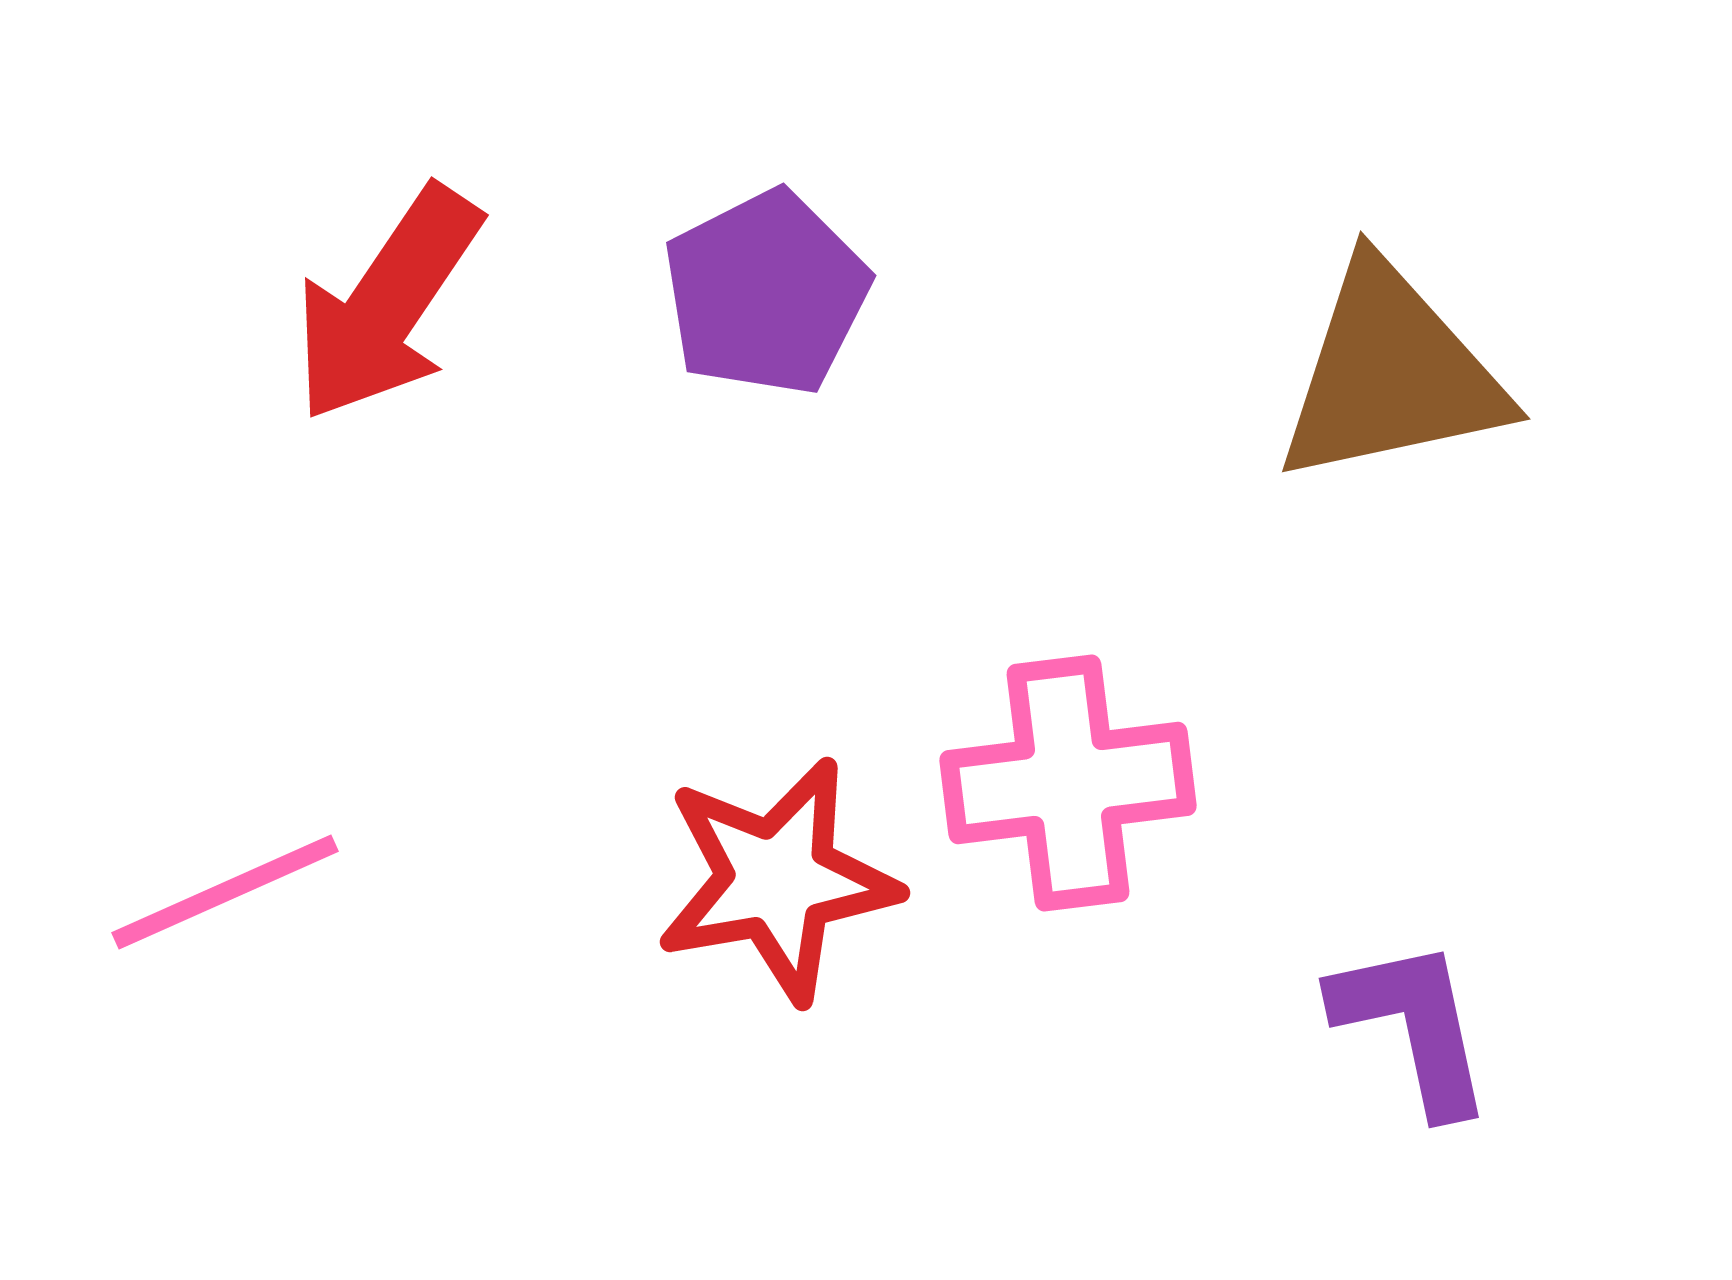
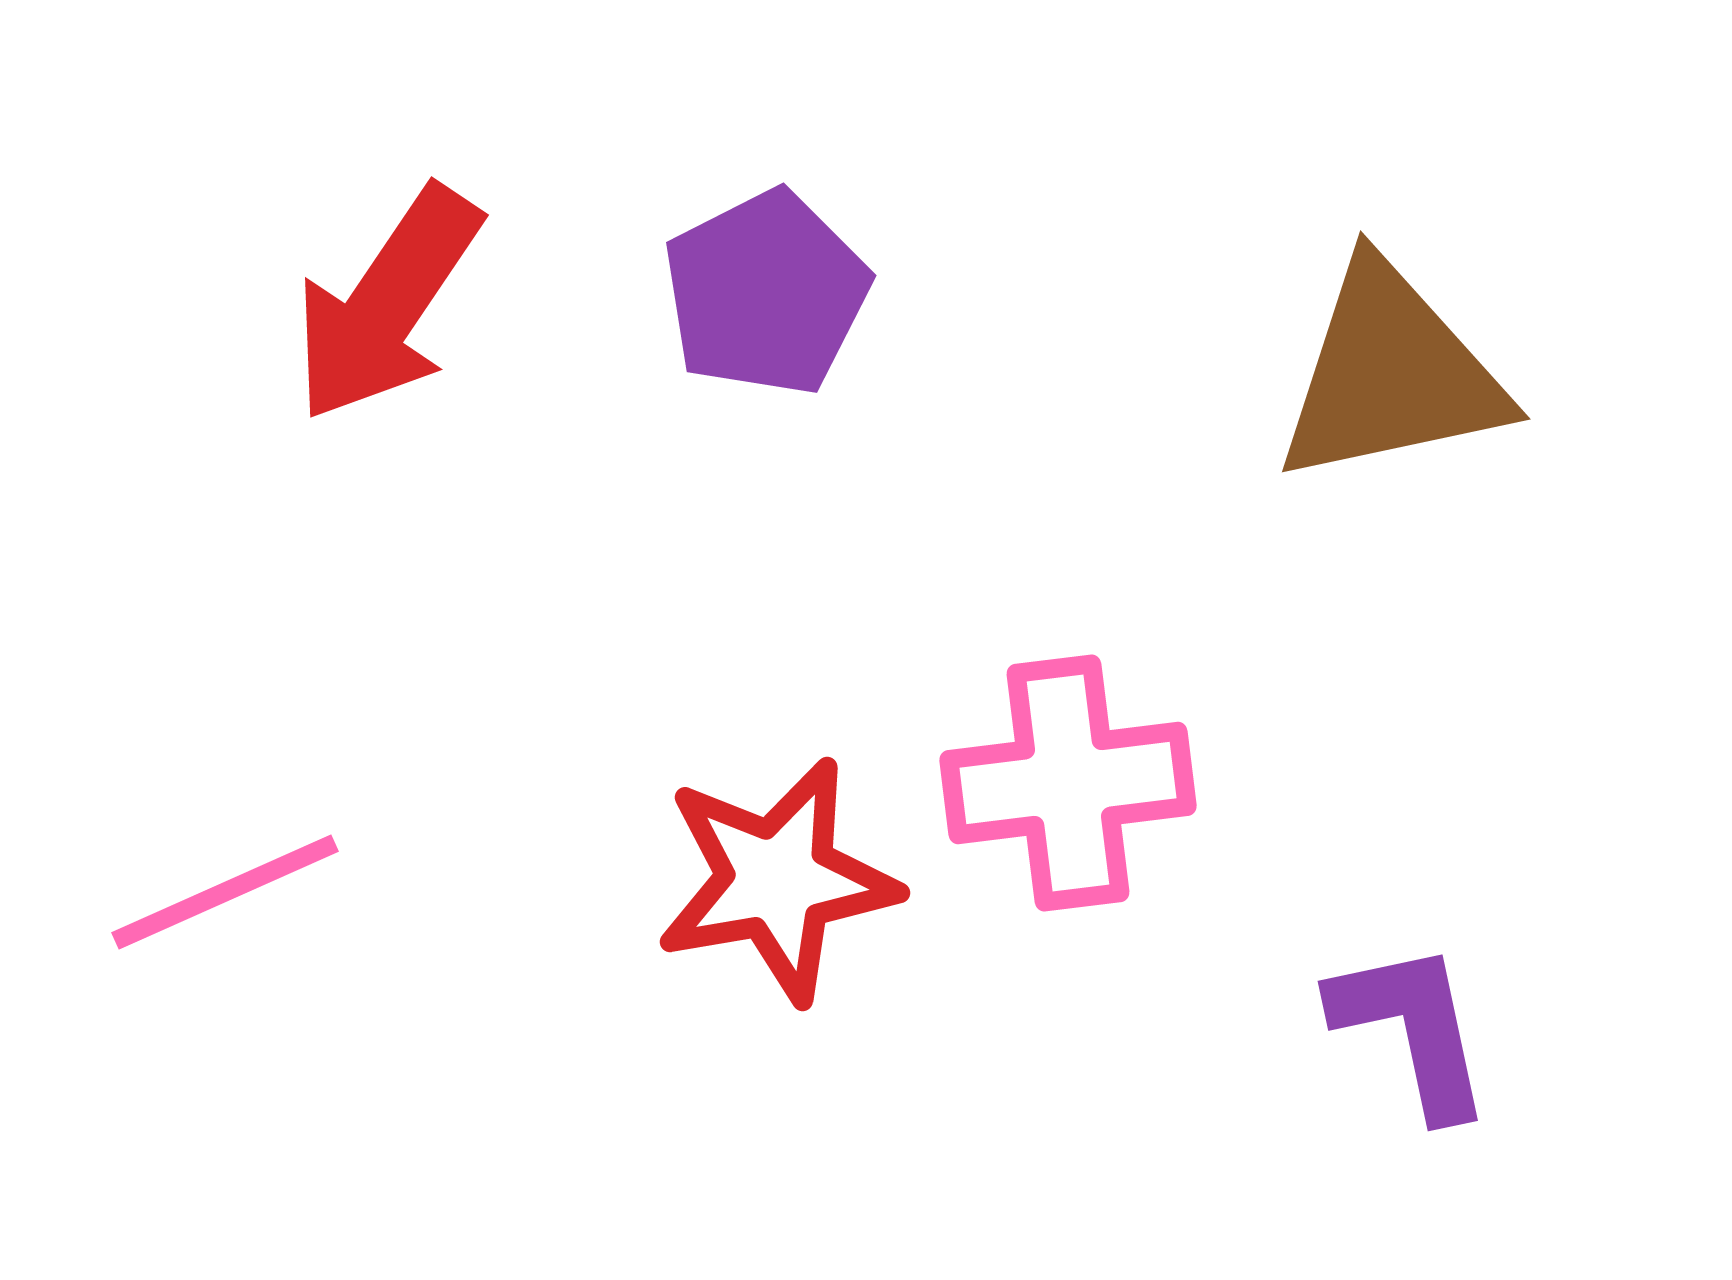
purple L-shape: moved 1 px left, 3 px down
